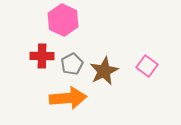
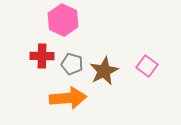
gray pentagon: rotated 30 degrees counterclockwise
